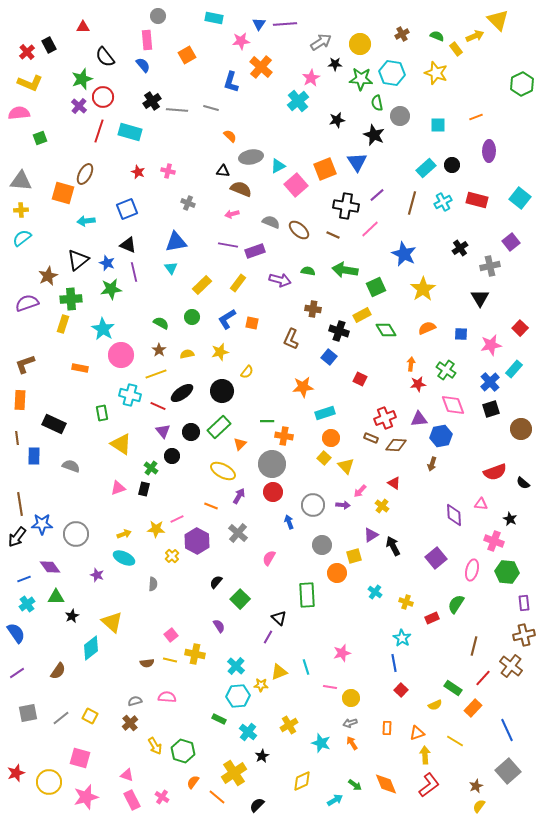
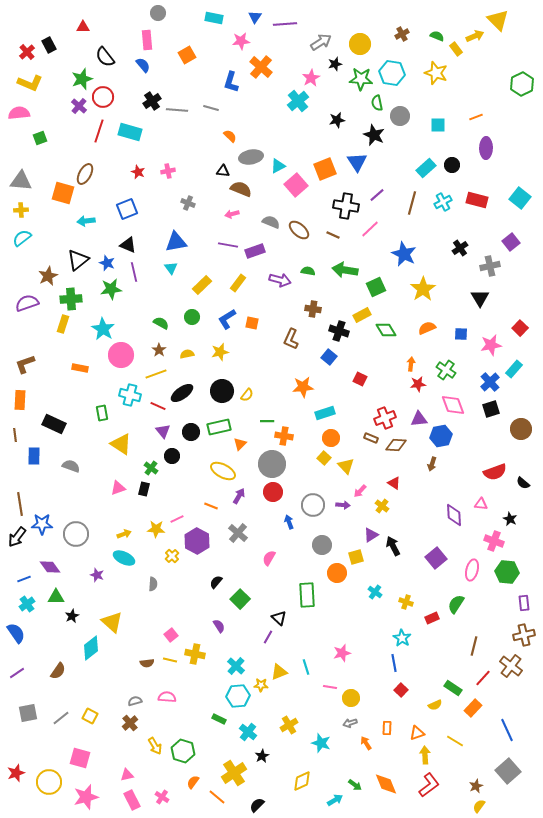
gray circle at (158, 16): moved 3 px up
blue triangle at (259, 24): moved 4 px left, 7 px up
black star at (335, 64): rotated 16 degrees counterclockwise
purple ellipse at (489, 151): moved 3 px left, 3 px up
pink cross at (168, 171): rotated 24 degrees counterclockwise
yellow semicircle at (247, 372): moved 23 px down
green rectangle at (219, 427): rotated 30 degrees clockwise
brown line at (17, 438): moved 2 px left, 3 px up
yellow square at (354, 556): moved 2 px right, 1 px down
orange arrow at (352, 743): moved 14 px right
pink triangle at (127, 775): rotated 32 degrees counterclockwise
